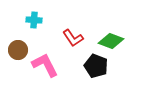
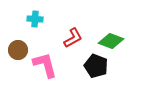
cyan cross: moved 1 px right, 1 px up
red L-shape: rotated 85 degrees counterclockwise
pink L-shape: rotated 12 degrees clockwise
